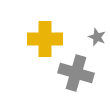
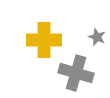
yellow cross: moved 1 px left, 1 px down
